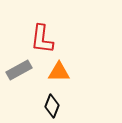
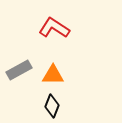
red L-shape: moved 12 px right, 11 px up; rotated 116 degrees clockwise
orange triangle: moved 6 px left, 3 px down
